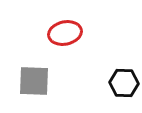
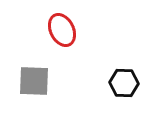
red ellipse: moved 3 px left, 3 px up; rotated 76 degrees clockwise
